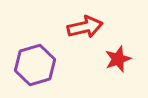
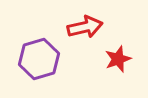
purple hexagon: moved 4 px right, 6 px up
